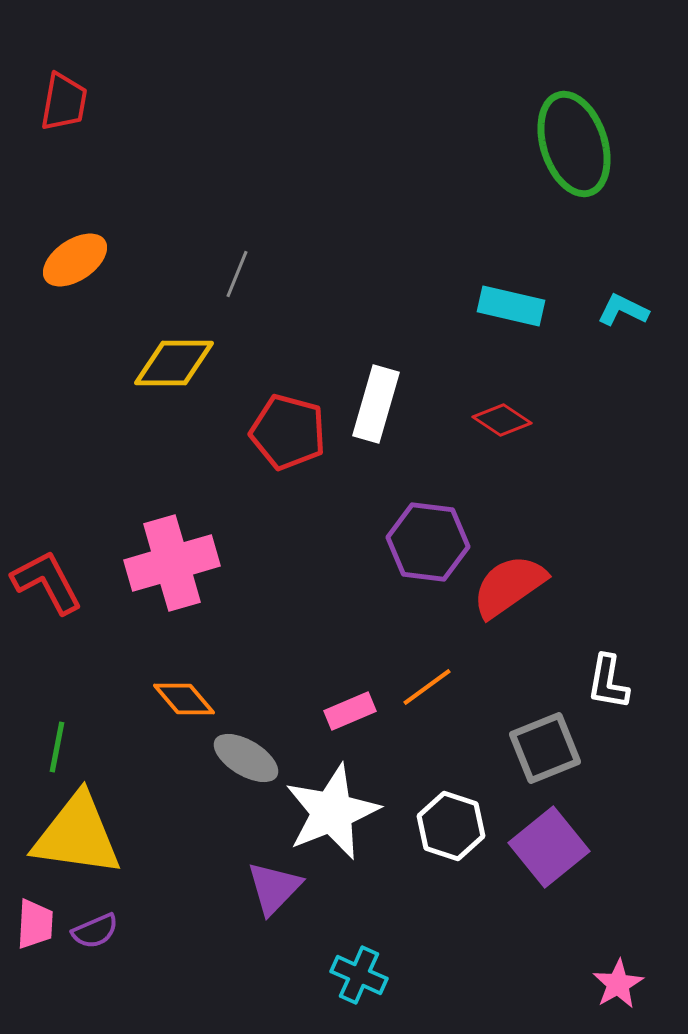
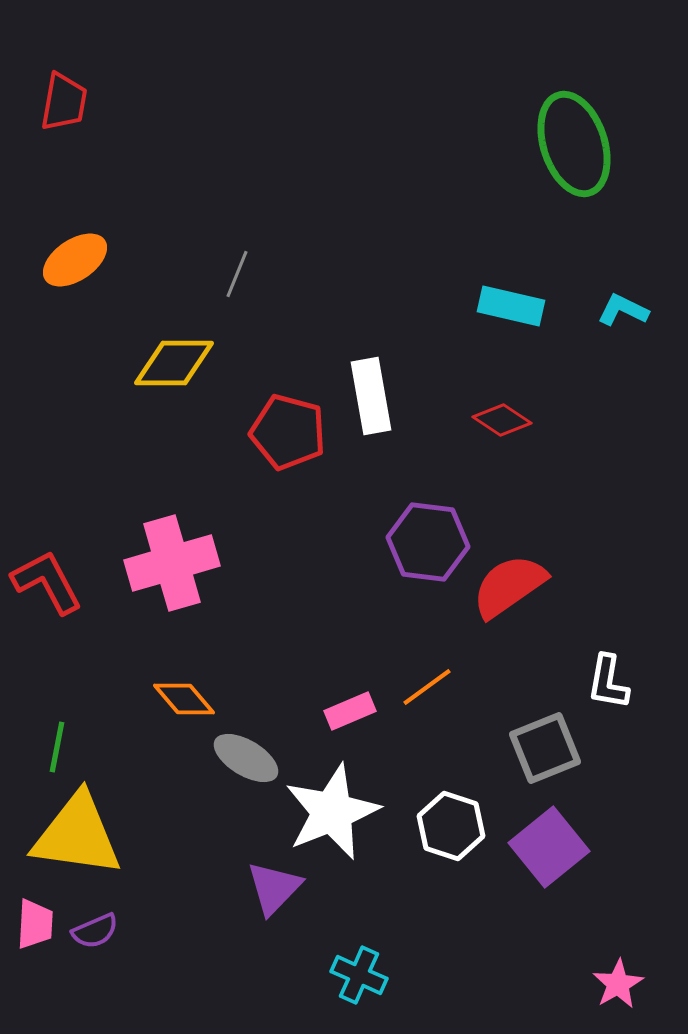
white rectangle: moved 5 px left, 8 px up; rotated 26 degrees counterclockwise
